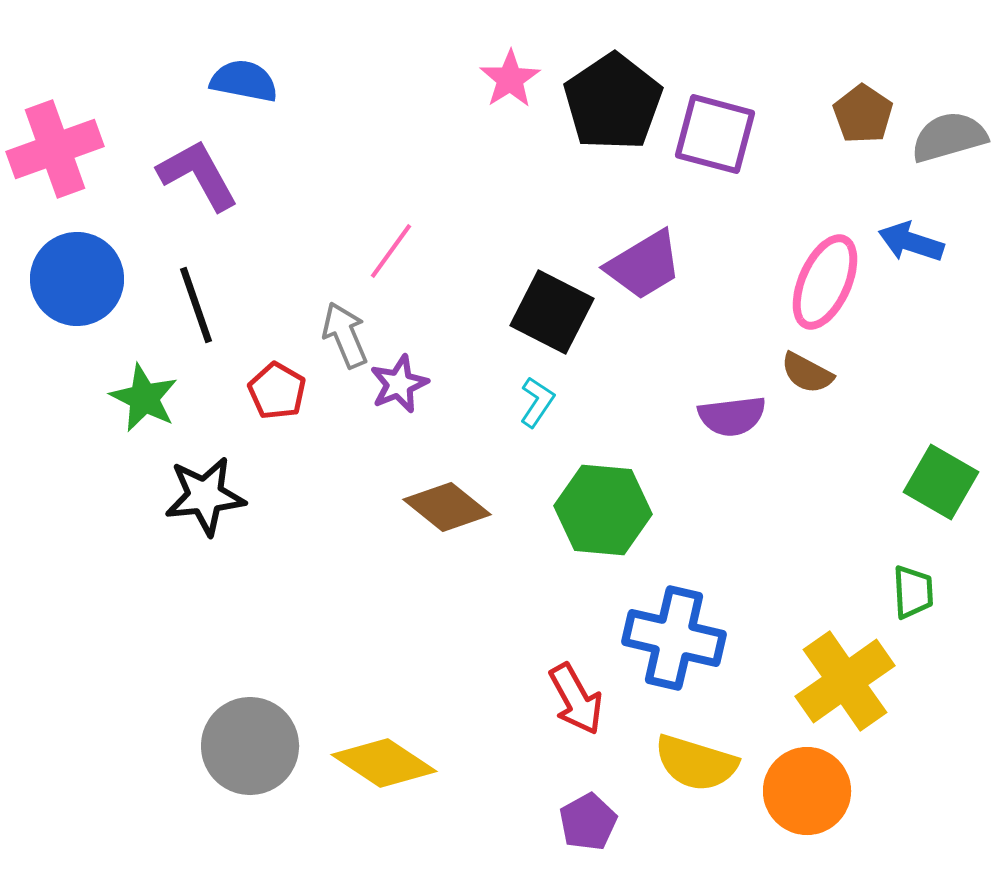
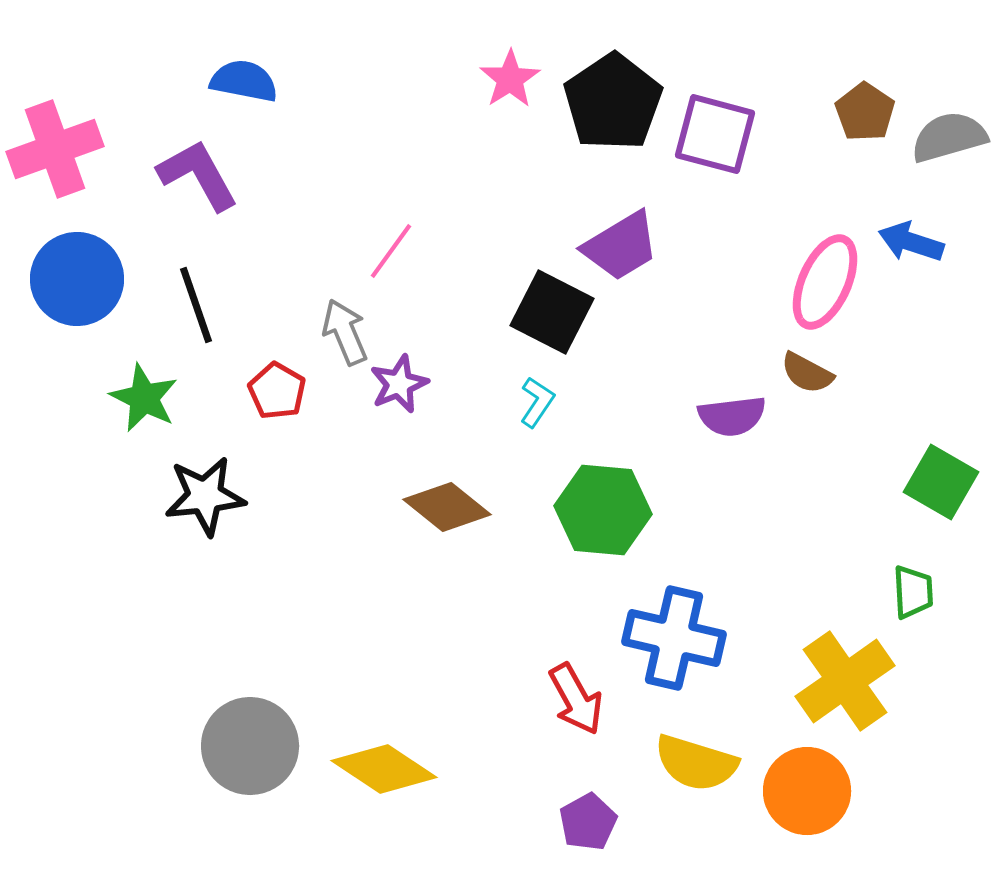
brown pentagon: moved 2 px right, 2 px up
purple trapezoid: moved 23 px left, 19 px up
gray arrow: moved 3 px up
yellow diamond: moved 6 px down
